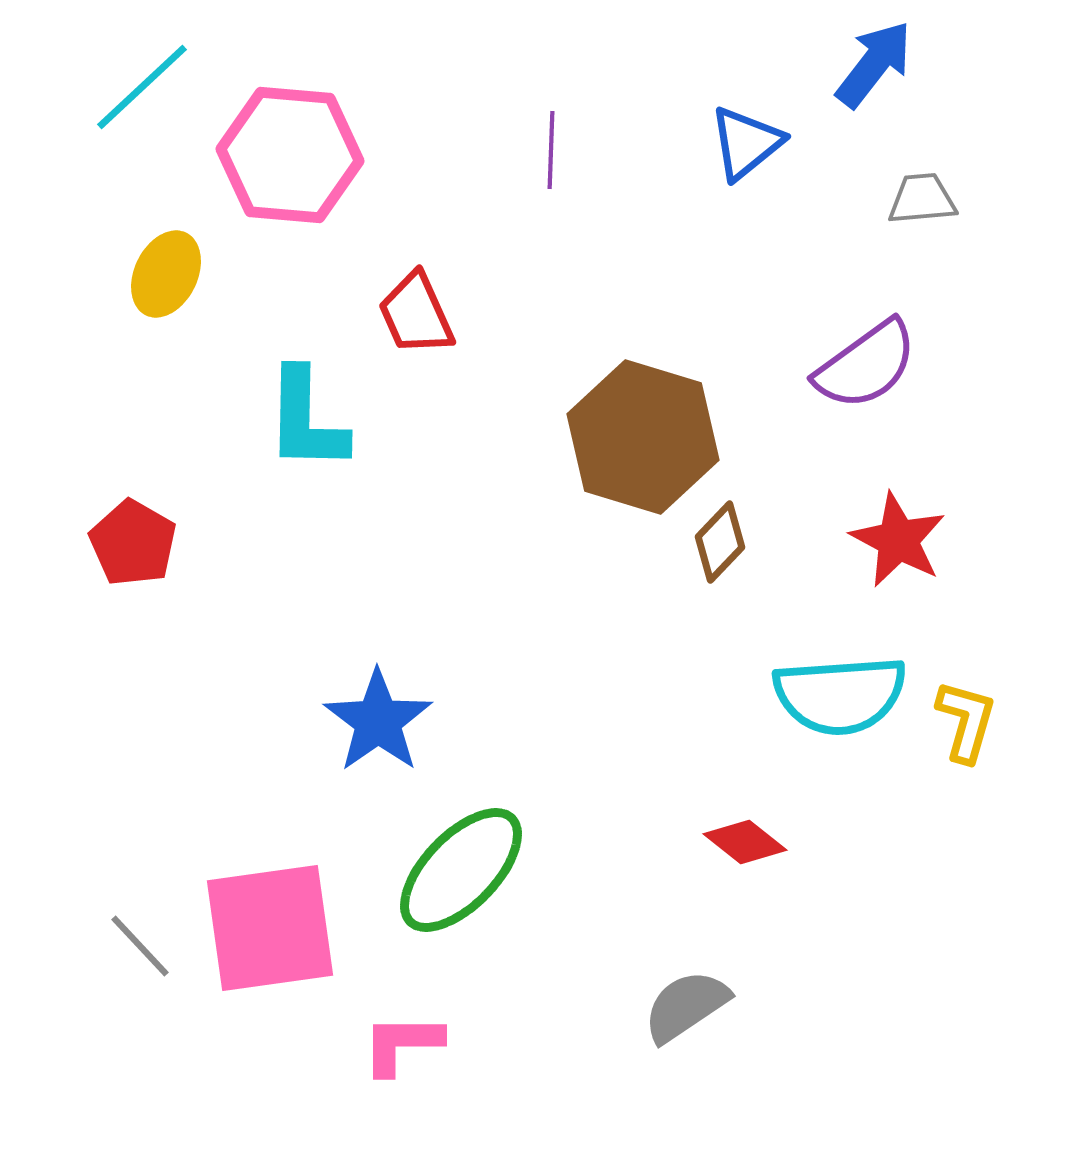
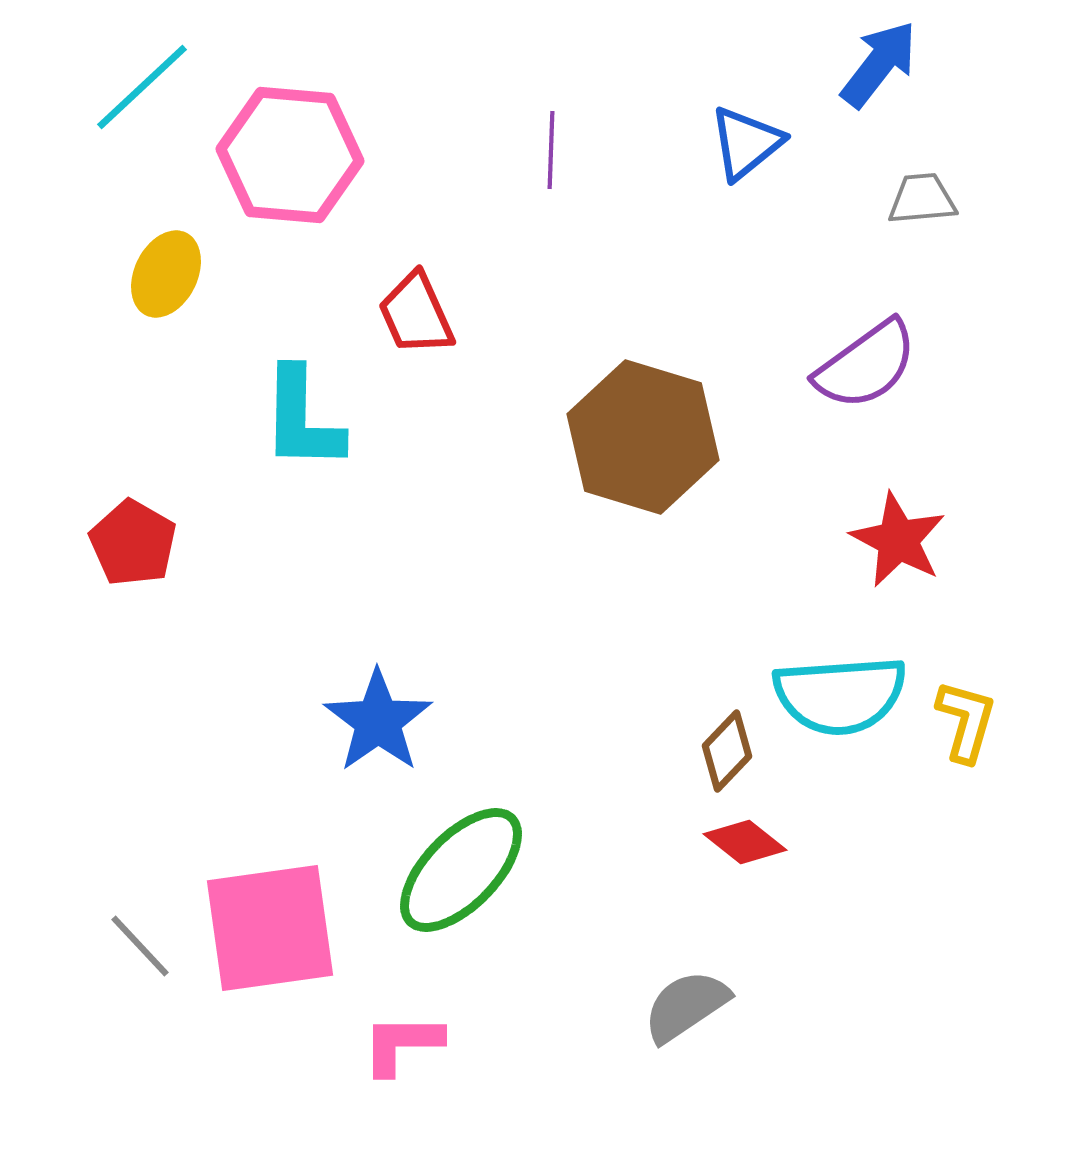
blue arrow: moved 5 px right
cyan L-shape: moved 4 px left, 1 px up
brown diamond: moved 7 px right, 209 px down
